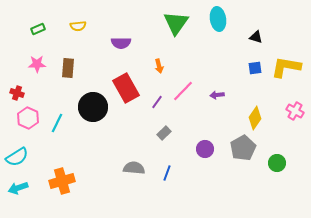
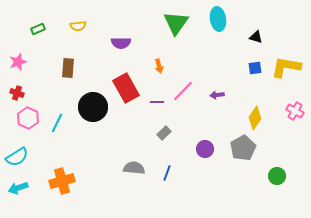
pink star: moved 19 px left, 2 px up; rotated 18 degrees counterclockwise
purple line: rotated 56 degrees clockwise
green circle: moved 13 px down
